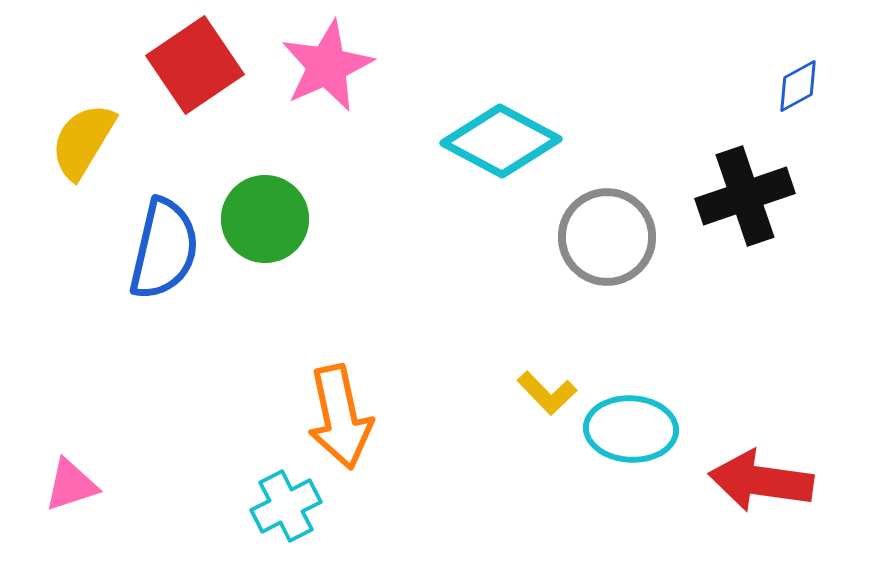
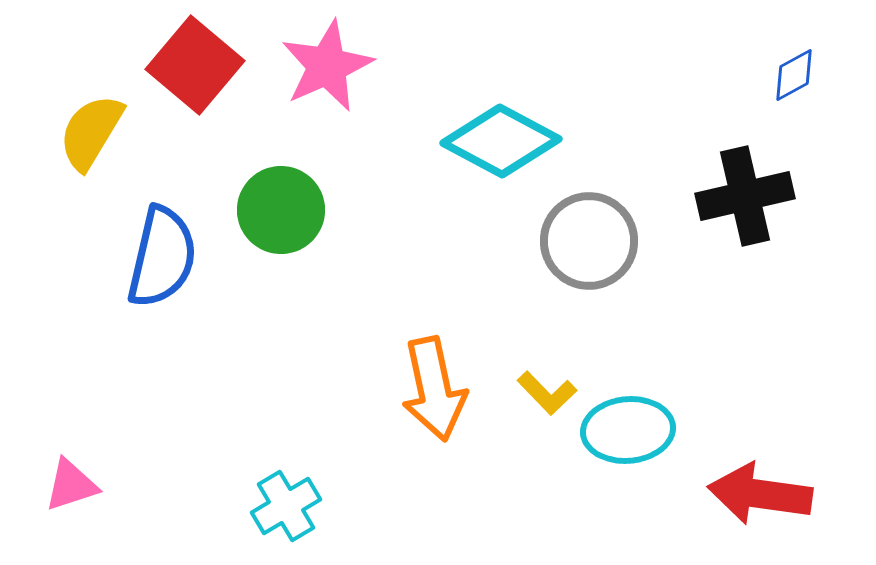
red square: rotated 16 degrees counterclockwise
blue diamond: moved 4 px left, 11 px up
yellow semicircle: moved 8 px right, 9 px up
black cross: rotated 6 degrees clockwise
green circle: moved 16 px right, 9 px up
gray circle: moved 18 px left, 4 px down
blue semicircle: moved 2 px left, 8 px down
orange arrow: moved 94 px right, 28 px up
cyan ellipse: moved 3 px left, 1 px down; rotated 8 degrees counterclockwise
red arrow: moved 1 px left, 13 px down
cyan cross: rotated 4 degrees counterclockwise
